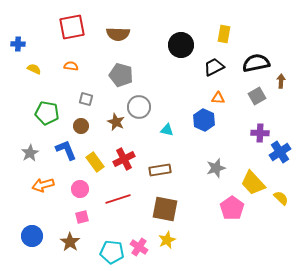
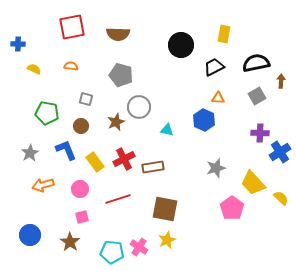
brown star at (116, 122): rotated 24 degrees clockwise
brown rectangle at (160, 170): moved 7 px left, 3 px up
blue circle at (32, 236): moved 2 px left, 1 px up
